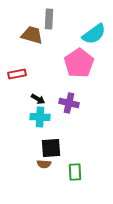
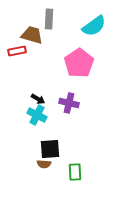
cyan semicircle: moved 8 px up
red rectangle: moved 23 px up
cyan cross: moved 3 px left, 2 px up; rotated 24 degrees clockwise
black square: moved 1 px left, 1 px down
